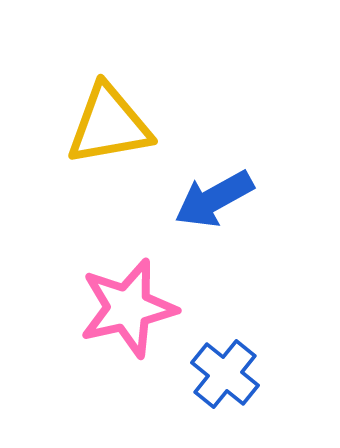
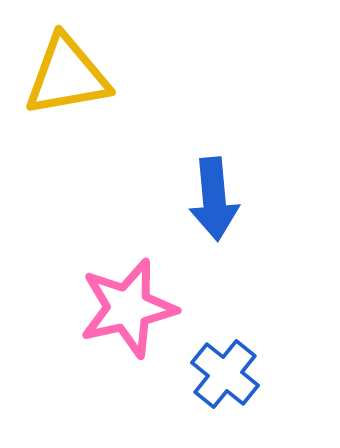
yellow triangle: moved 42 px left, 49 px up
blue arrow: rotated 66 degrees counterclockwise
